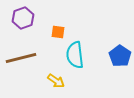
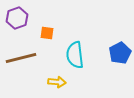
purple hexagon: moved 6 px left
orange square: moved 11 px left, 1 px down
blue pentagon: moved 3 px up; rotated 10 degrees clockwise
yellow arrow: moved 1 px right, 1 px down; rotated 30 degrees counterclockwise
